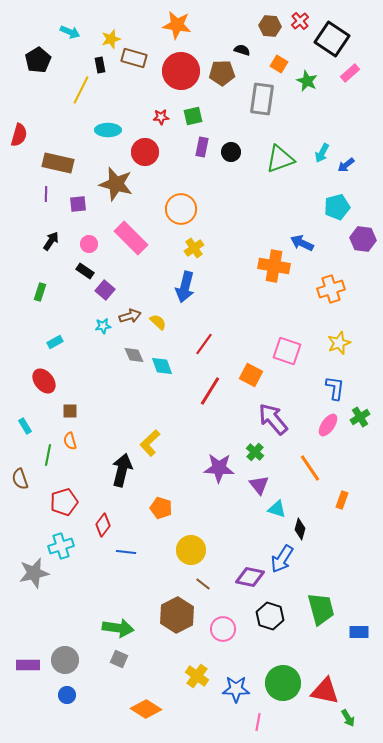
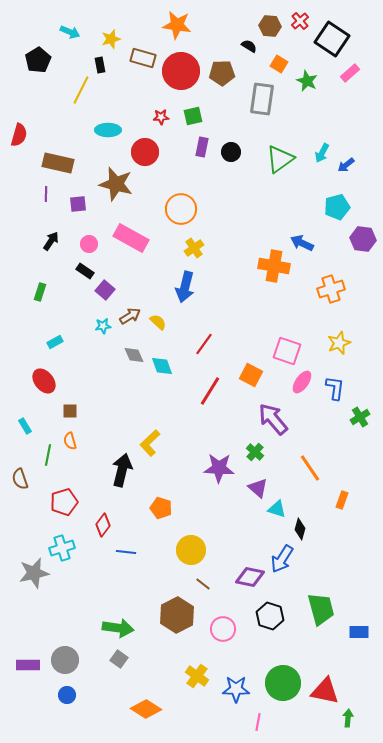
black semicircle at (242, 50): moved 7 px right, 4 px up; rotated 14 degrees clockwise
brown rectangle at (134, 58): moved 9 px right
green triangle at (280, 159): rotated 16 degrees counterclockwise
pink rectangle at (131, 238): rotated 16 degrees counterclockwise
brown arrow at (130, 316): rotated 15 degrees counterclockwise
pink ellipse at (328, 425): moved 26 px left, 43 px up
purple triangle at (259, 485): moved 1 px left, 3 px down; rotated 10 degrees counterclockwise
cyan cross at (61, 546): moved 1 px right, 2 px down
gray square at (119, 659): rotated 12 degrees clockwise
green arrow at (348, 718): rotated 144 degrees counterclockwise
